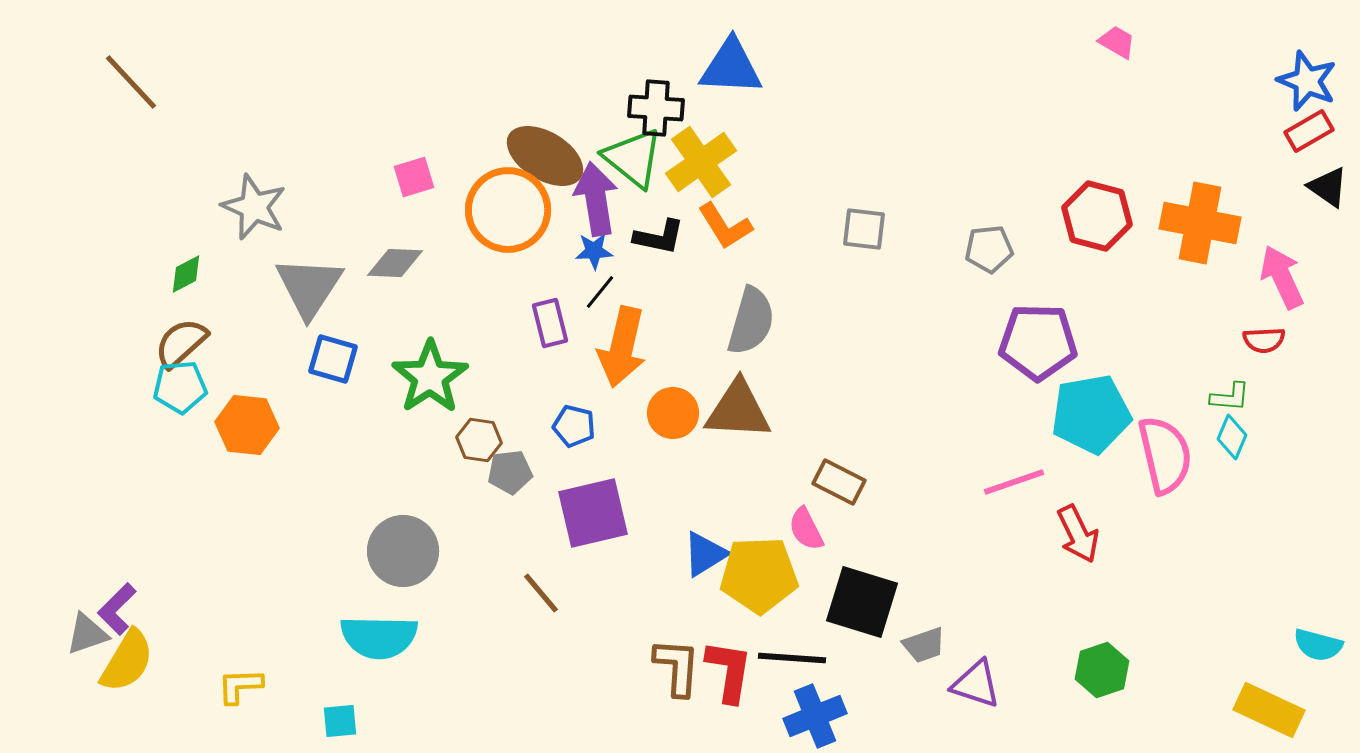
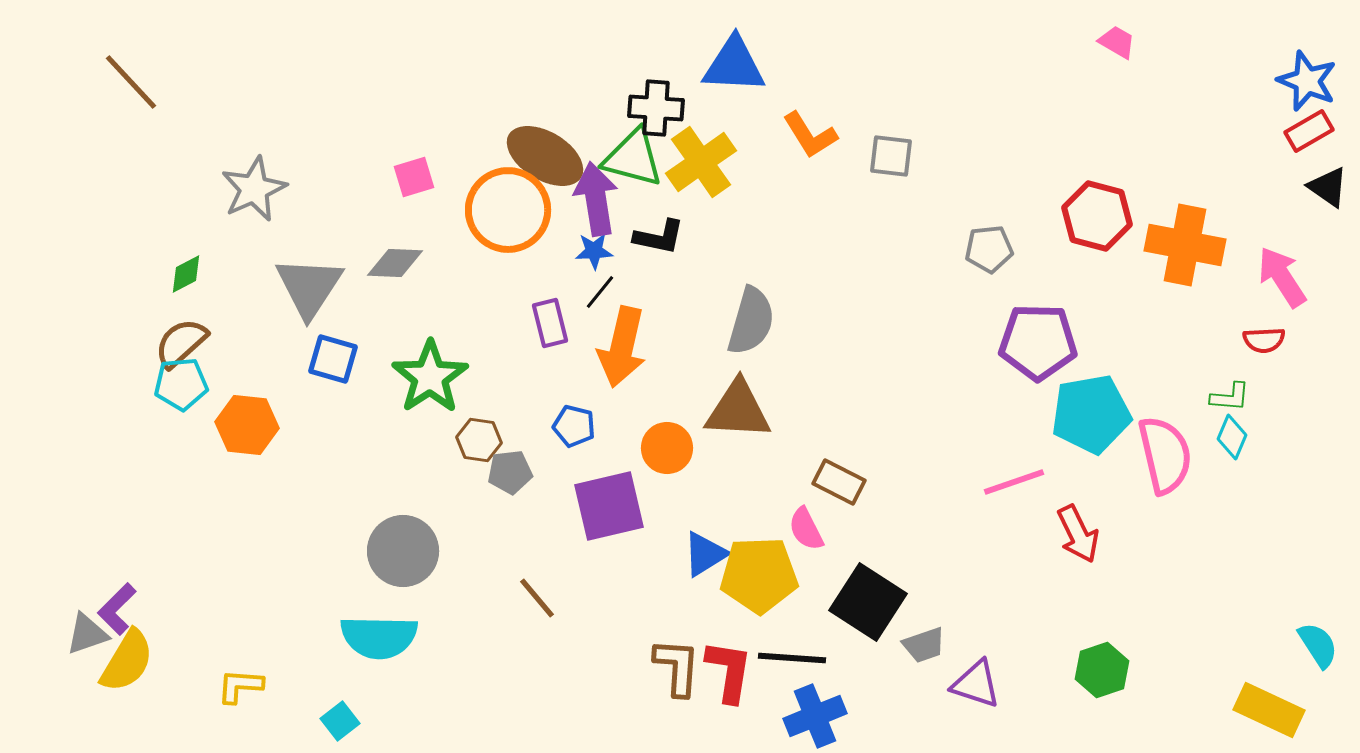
blue triangle at (731, 67): moved 3 px right, 2 px up
green triangle at (633, 158): rotated 24 degrees counterclockwise
gray star at (254, 207): moved 18 px up; rotated 24 degrees clockwise
orange cross at (1200, 223): moved 15 px left, 22 px down
orange L-shape at (725, 226): moved 85 px right, 91 px up
gray square at (864, 229): moved 27 px right, 73 px up
pink arrow at (1282, 277): rotated 8 degrees counterclockwise
cyan pentagon at (180, 387): moved 1 px right, 3 px up
orange circle at (673, 413): moved 6 px left, 35 px down
purple square at (593, 513): moved 16 px right, 7 px up
brown line at (541, 593): moved 4 px left, 5 px down
black square at (862, 602): moved 6 px right; rotated 16 degrees clockwise
cyan semicircle at (1318, 645): rotated 138 degrees counterclockwise
yellow L-shape at (240, 686): rotated 6 degrees clockwise
cyan square at (340, 721): rotated 33 degrees counterclockwise
